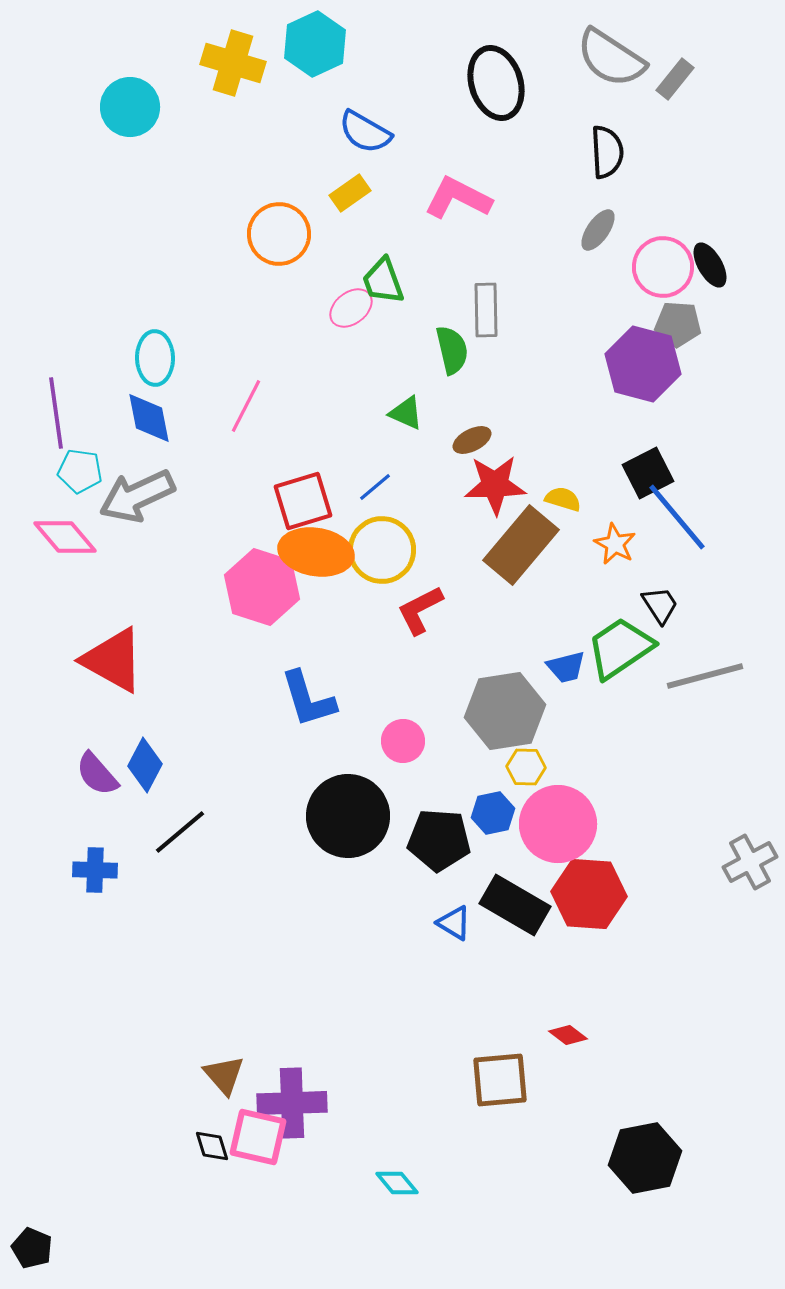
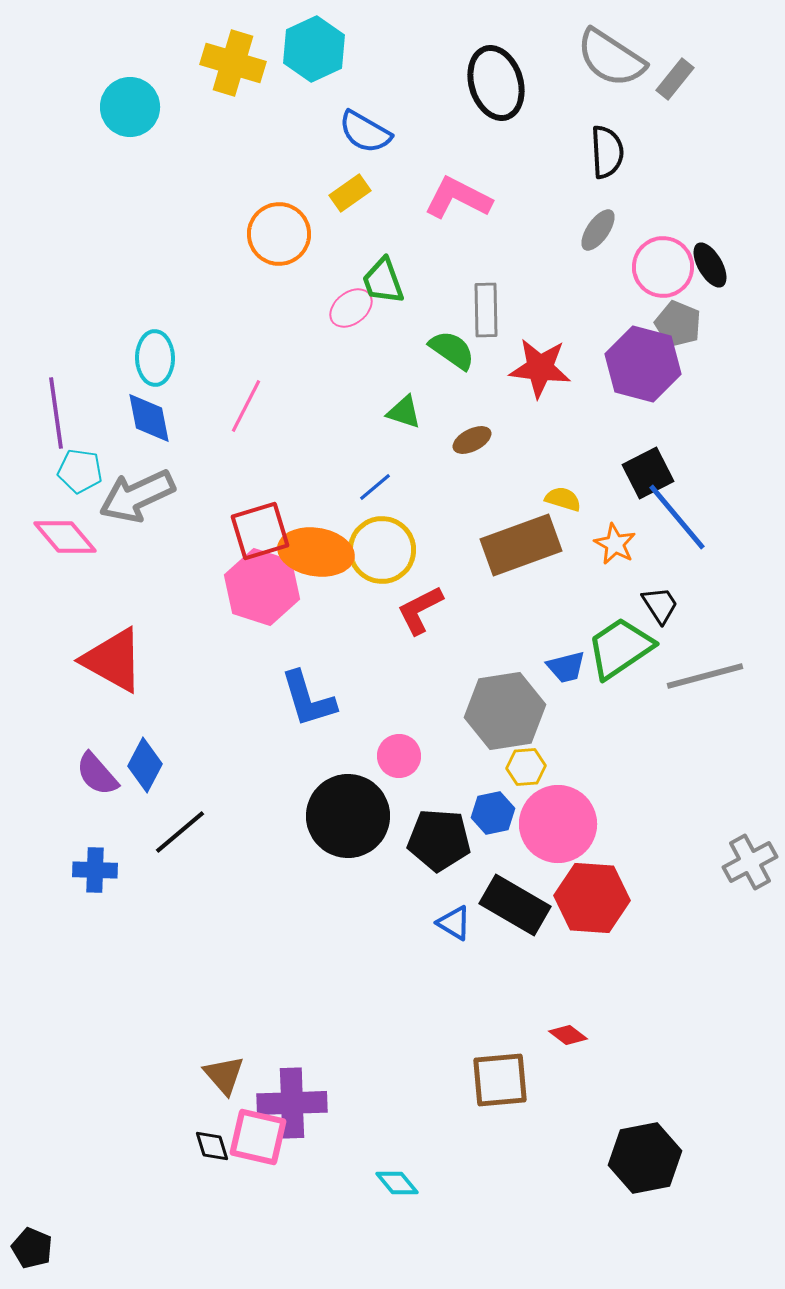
cyan hexagon at (315, 44): moved 1 px left, 5 px down
gray pentagon at (678, 324): rotated 18 degrees clockwise
green semicircle at (452, 350): rotated 42 degrees counterclockwise
green triangle at (406, 413): moved 2 px left, 1 px up; rotated 6 degrees counterclockwise
red star at (495, 485): moved 45 px right, 117 px up; rotated 8 degrees clockwise
red square at (303, 501): moved 43 px left, 30 px down
brown rectangle at (521, 545): rotated 30 degrees clockwise
pink circle at (403, 741): moved 4 px left, 15 px down
yellow hexagon at (526, 767): rotated 6 degrees counterclockwise
red hexagon at (589, 894): moved 3 px right, 4 px down
